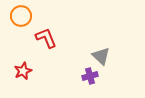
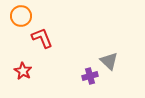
red L-shape: moved 4 px left
gray triangle: moved 8 px right, 5 px down
red star: rotated 18 degrees counterclockwise
